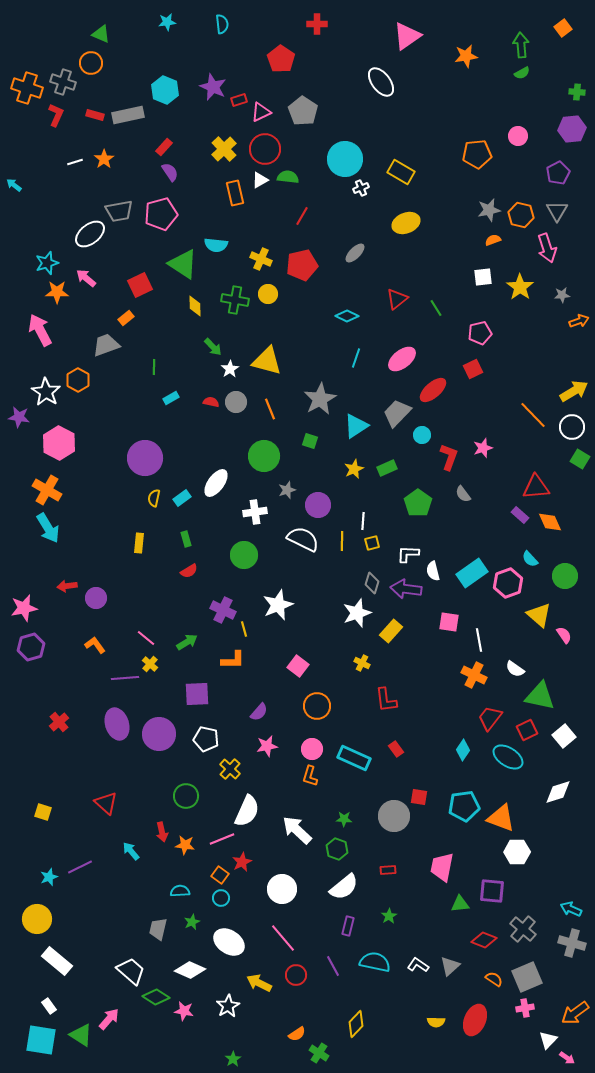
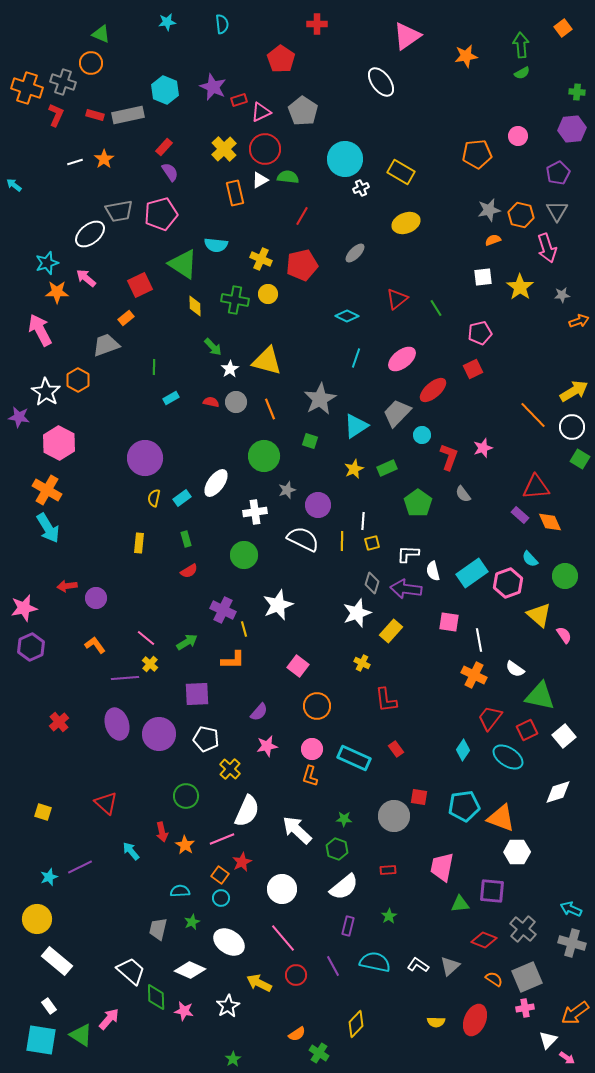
purple hexagon at (31, 647): rotated 8 degrees counterclockwise
orange star at (185, 845): rotated 24 degrees clockwise
green diamond at (156, 997): rotated 56 degrees clockwise
